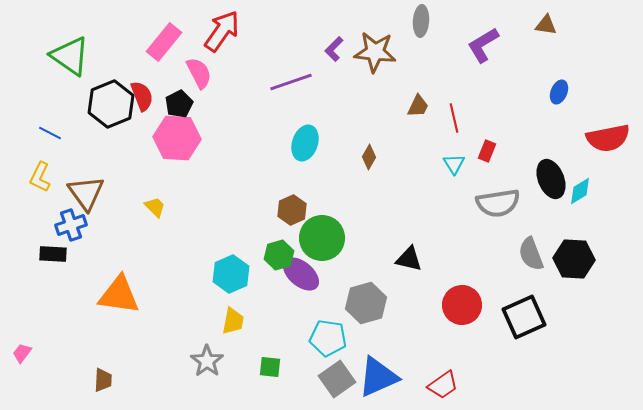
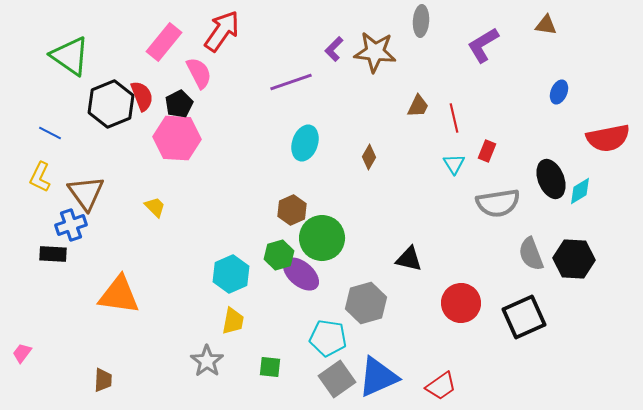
red circle at (462, 305): moved 1 px left, 2 px up
red trapezoid at (443, 385): moved 2 px left, 1 px down
